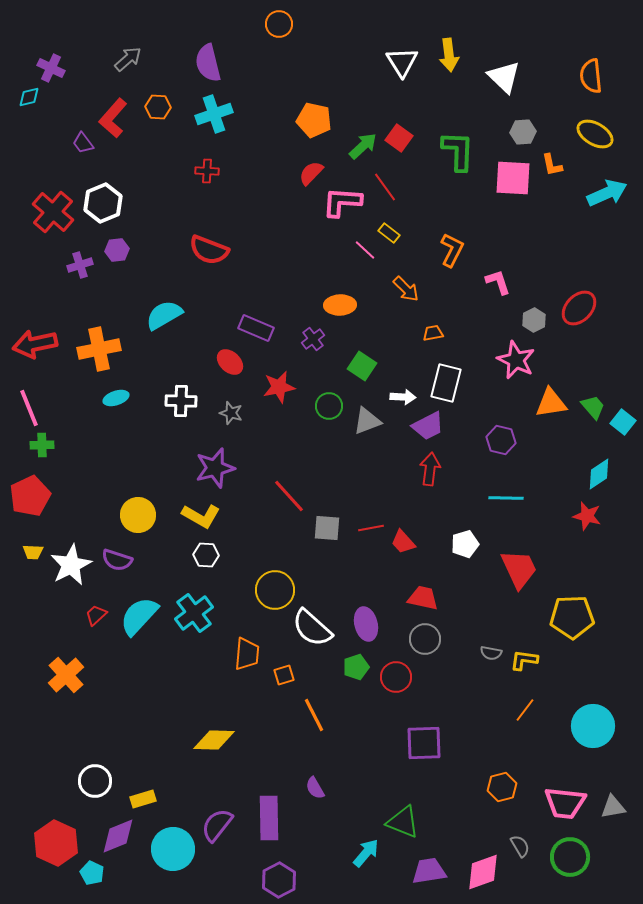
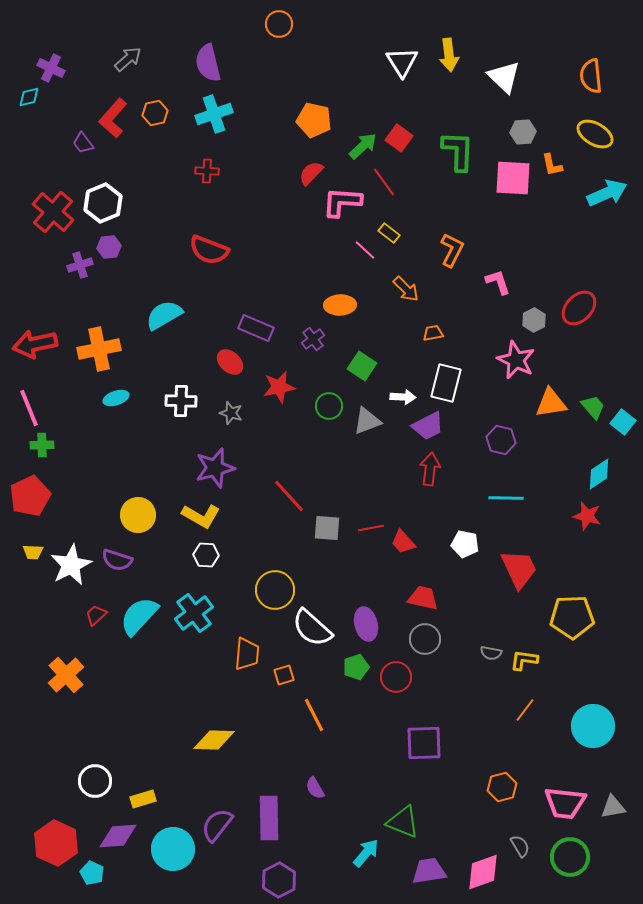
orange hexagon at (158, 107): moved 3 px left, 6 px down; rotated 15 degrees counterclockwise
red line at (385, 187): moved 1 px left, 5 px up
purple hexagon at (117, 250): moved 8 px left, 3 px up
white pentagon at (465, 544): rotated 28 degrees clockwise
purple diamond at (118, 836): rotated 18 degrees clockwise
